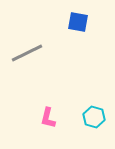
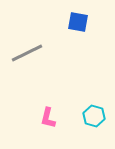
cyan hexagon: moved 1 px up
